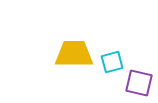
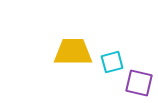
yellow trapezoid: moved 1 px left, 2 px up
